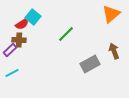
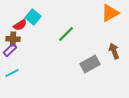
orange triangle: moved 1 px left, 1 px up; rotated 12 degrees clockwise
red semicircle: moved 2 px left, 1 px down
brown cross: moved 6 px left, 1 px up
